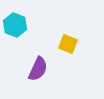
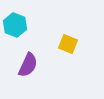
purple semicircle: moved 10 px left, 4 px up
